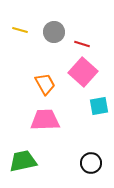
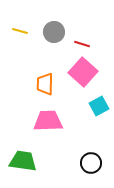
yellow line: moved 1 px down
orange trapezoid: rotated 150 degrees counterclockwise
cyan square: rotated 18 degrees counterclockwise
pink trapezoid: moved 3 px right, 1 px down
green trapezoid: rotated 20 degrees clockwise
